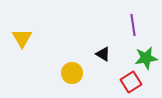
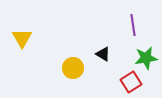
yellow circle: moved 1 px right, 5 px up
